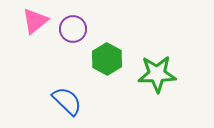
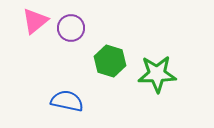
purple circle: moved 2 px left, 1 px up
green hexagon: moved 3 px right, 2 px down; rotated 12 degrees counterclockwise
blue semicircle: rotated 32 degrees counterclockwise
